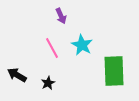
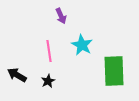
pink line: moved 3 px left, 3 px down; rotated 20 degrees clockwise
black star: moved 2 px up
